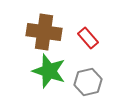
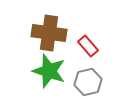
brown cross: moved 5 px right, 1 px down
red rectangle: moved 8 px down
